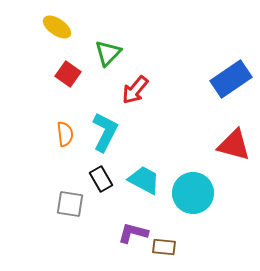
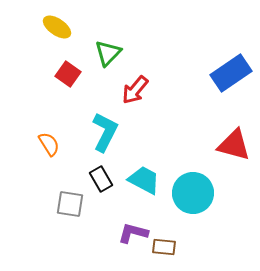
blue rectangle: moved 6 px up
orange semicircle: moved 16 px left, 10 px down; rotated 25 degrees counterclockwise
